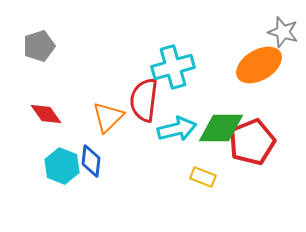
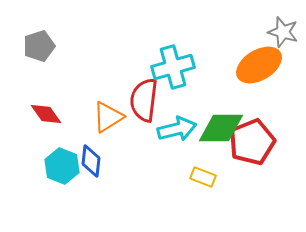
orange triangle: rotated 12 degrees clockwise
